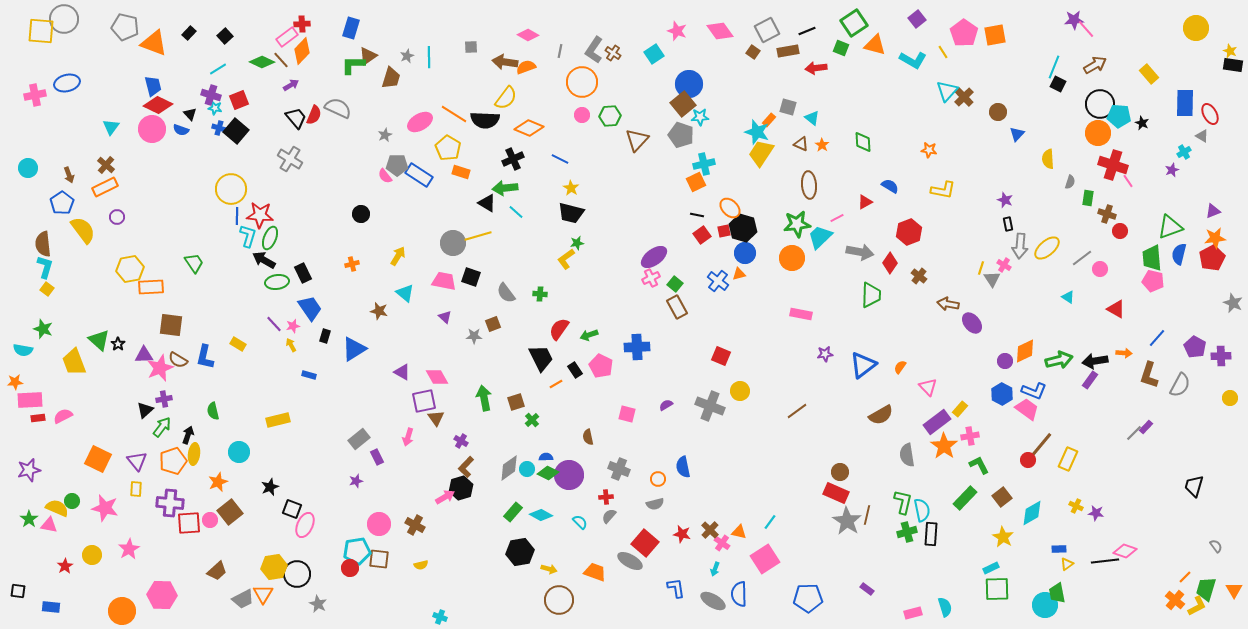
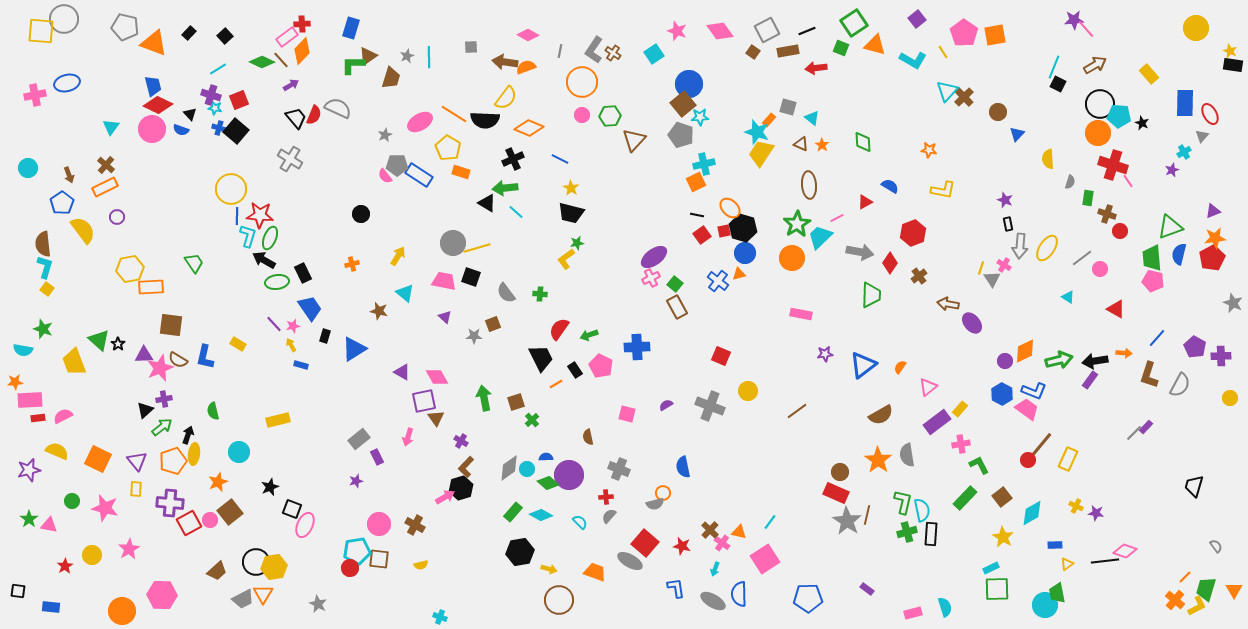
gray triangle at (1202, 136): rotated 40 degrees clockwise
brown triangle at (637, 140): moved 3 px left
green star at (797, 224): rotated 24 degrees counterclockwise
red hexagon at (909, 232): moved 4 px right, 1 px down
yellow line at (478, 236): moved 1 px left, 12 px down
yellow ellipse at (1047, 248): rotated 16 degrees counterclockwise
brown cross at (919, 276): rotated 14 degrees clockwise
blue rectangle at (309, 375): moved 8 px left, 10 px up
pink triangle at (928, 387): rotated 36 degrees clockwise
yellow circle at (740, 391): moved 8 px right
green arrow at (162, 427): rotated 15 degrees clockwise
pink cross at (970, 436): moved 9 px left, 8 px down
orange star at (944, 446): moved 66 px left, 14 px down
green diamond at (548, 473): moved 10 px down; rotated 15 degrees clockwise
orange circle at (658, 479): moved 5 px right, 14 px down
yellow semicircle at (57, 508): moved 57 px up
red square at (189, 523): rotated 25 degrees counterclockwise
red star at (682, 534): moved 12 px down
blue rectangle at (1059, 549): moved 4 px left, 4 px up
black circle at (297, 574): moved 41 px left, 12 px up
